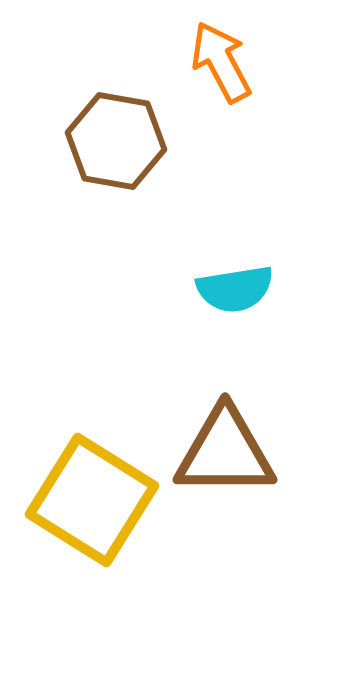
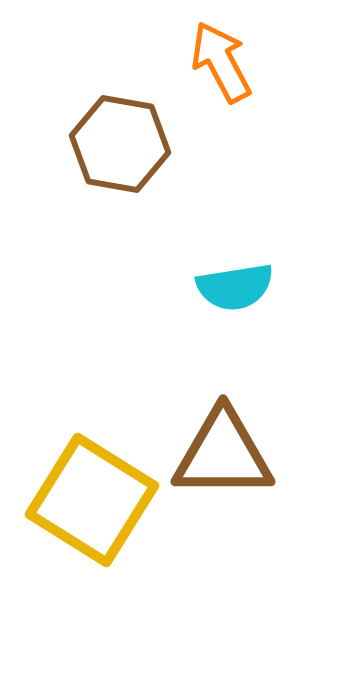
brown hexagon: moved 4 px right, 3 px down
cyan semicircle: moved 2 px up
brown triangle: moved 2 px left, 2 px down
